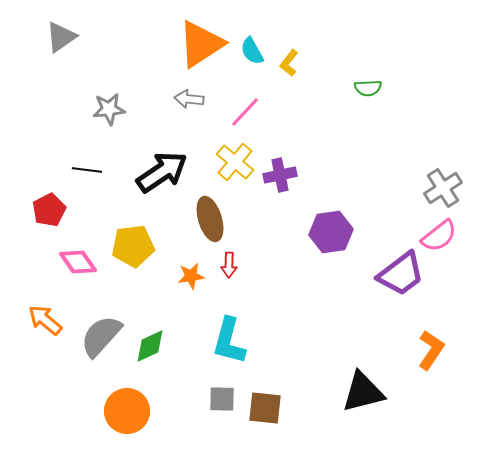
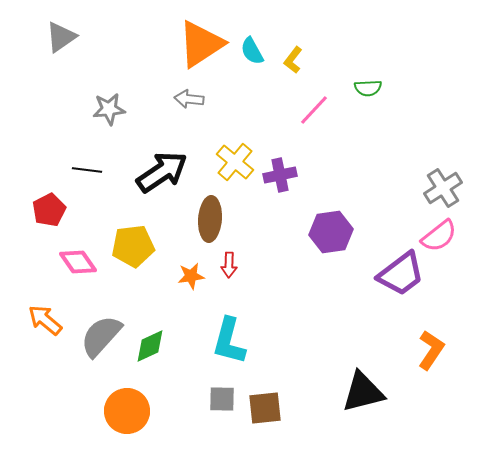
yellow L-shape: moved 4 px right, 3 px up
pink line: moved 69 px right, 2 px up
brown ellipse: rotated 21 degrees clockwise
brown square: rotated 12 degrees counterclockwise
